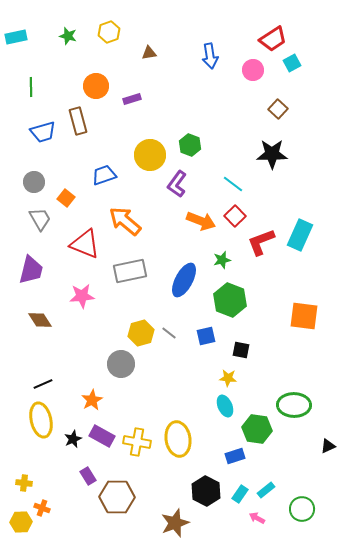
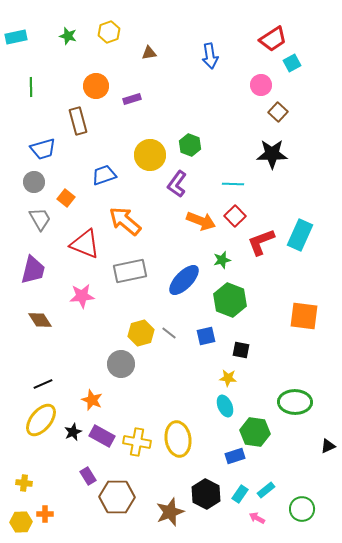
pink circle at (253, 70): moved 8 px right, 15 px down
brown square at (278, 109): moved 3 px down
blue trapezoid at (43, 132): moved 17 px down
cyan line at (233, 184): rotated 35 degrees counterclockwise
purple trapezoid at (31, 270): moved 2 px right
blue ellipse at (184, 280): rotated 16 degrees clockwise
orange star at (92, 400): rotated 20 degrees counterclockwise
green ellipse at (294, 405): moved 1 px right, 3 px up
yellow ellipse at (41, 420): rotated 52 degrees clockwise
green hexagon at (257, 429): moved 2 px left, 3 px down
black star at (73, 439): moved 7 px up
black hexagon at (206, 491): moved 3 px down
orange cross at (42, 508): moved 3 px right, 6 px down; rotated 21 degrees counterclockwise
brown star at (175, 523): moved 5 px left, 11 px up
